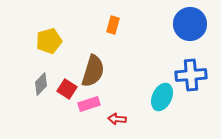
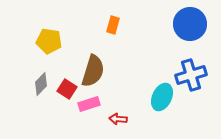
yellow pentagon: rotated 25 degrees clockwise
blue cross: rotated 12 degrees counterclockwise
red arrow: moved 1 px right
